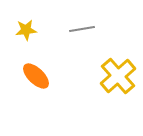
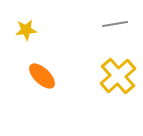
gray line: moved 33 px right, 5 px up
orange ellipse: moved 6 px right
